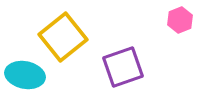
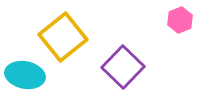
purple square: rotated 27 degrees counterclockwise
